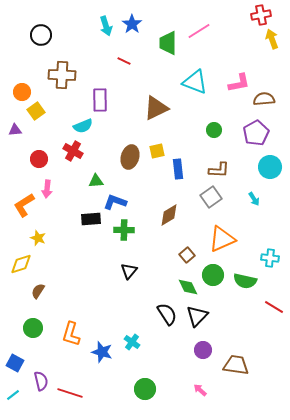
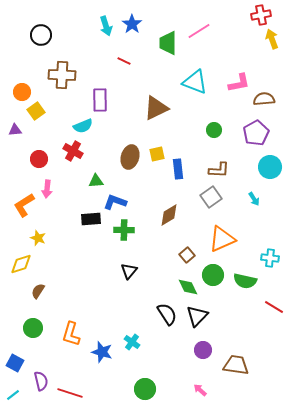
yellow square at (157, 151): moved 3 px down
